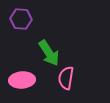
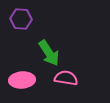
pink semicircle: rotated 90 degrees clockwise
